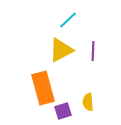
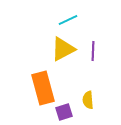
cyan line: rotated 18 degrees clockwise
yellow triangle: moved 2 px right, 1 px up
yellow semicircle: moved 2 px up
purple square: moved 1 px right, 1 px down
